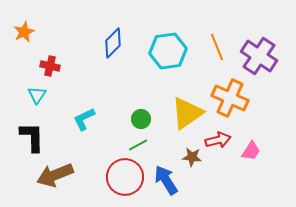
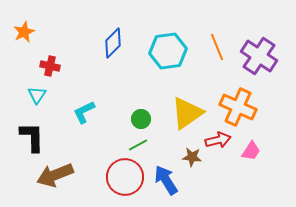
orange cross: moved 8 px right, 9 px down
cyan L-shape: moved 7 px up
